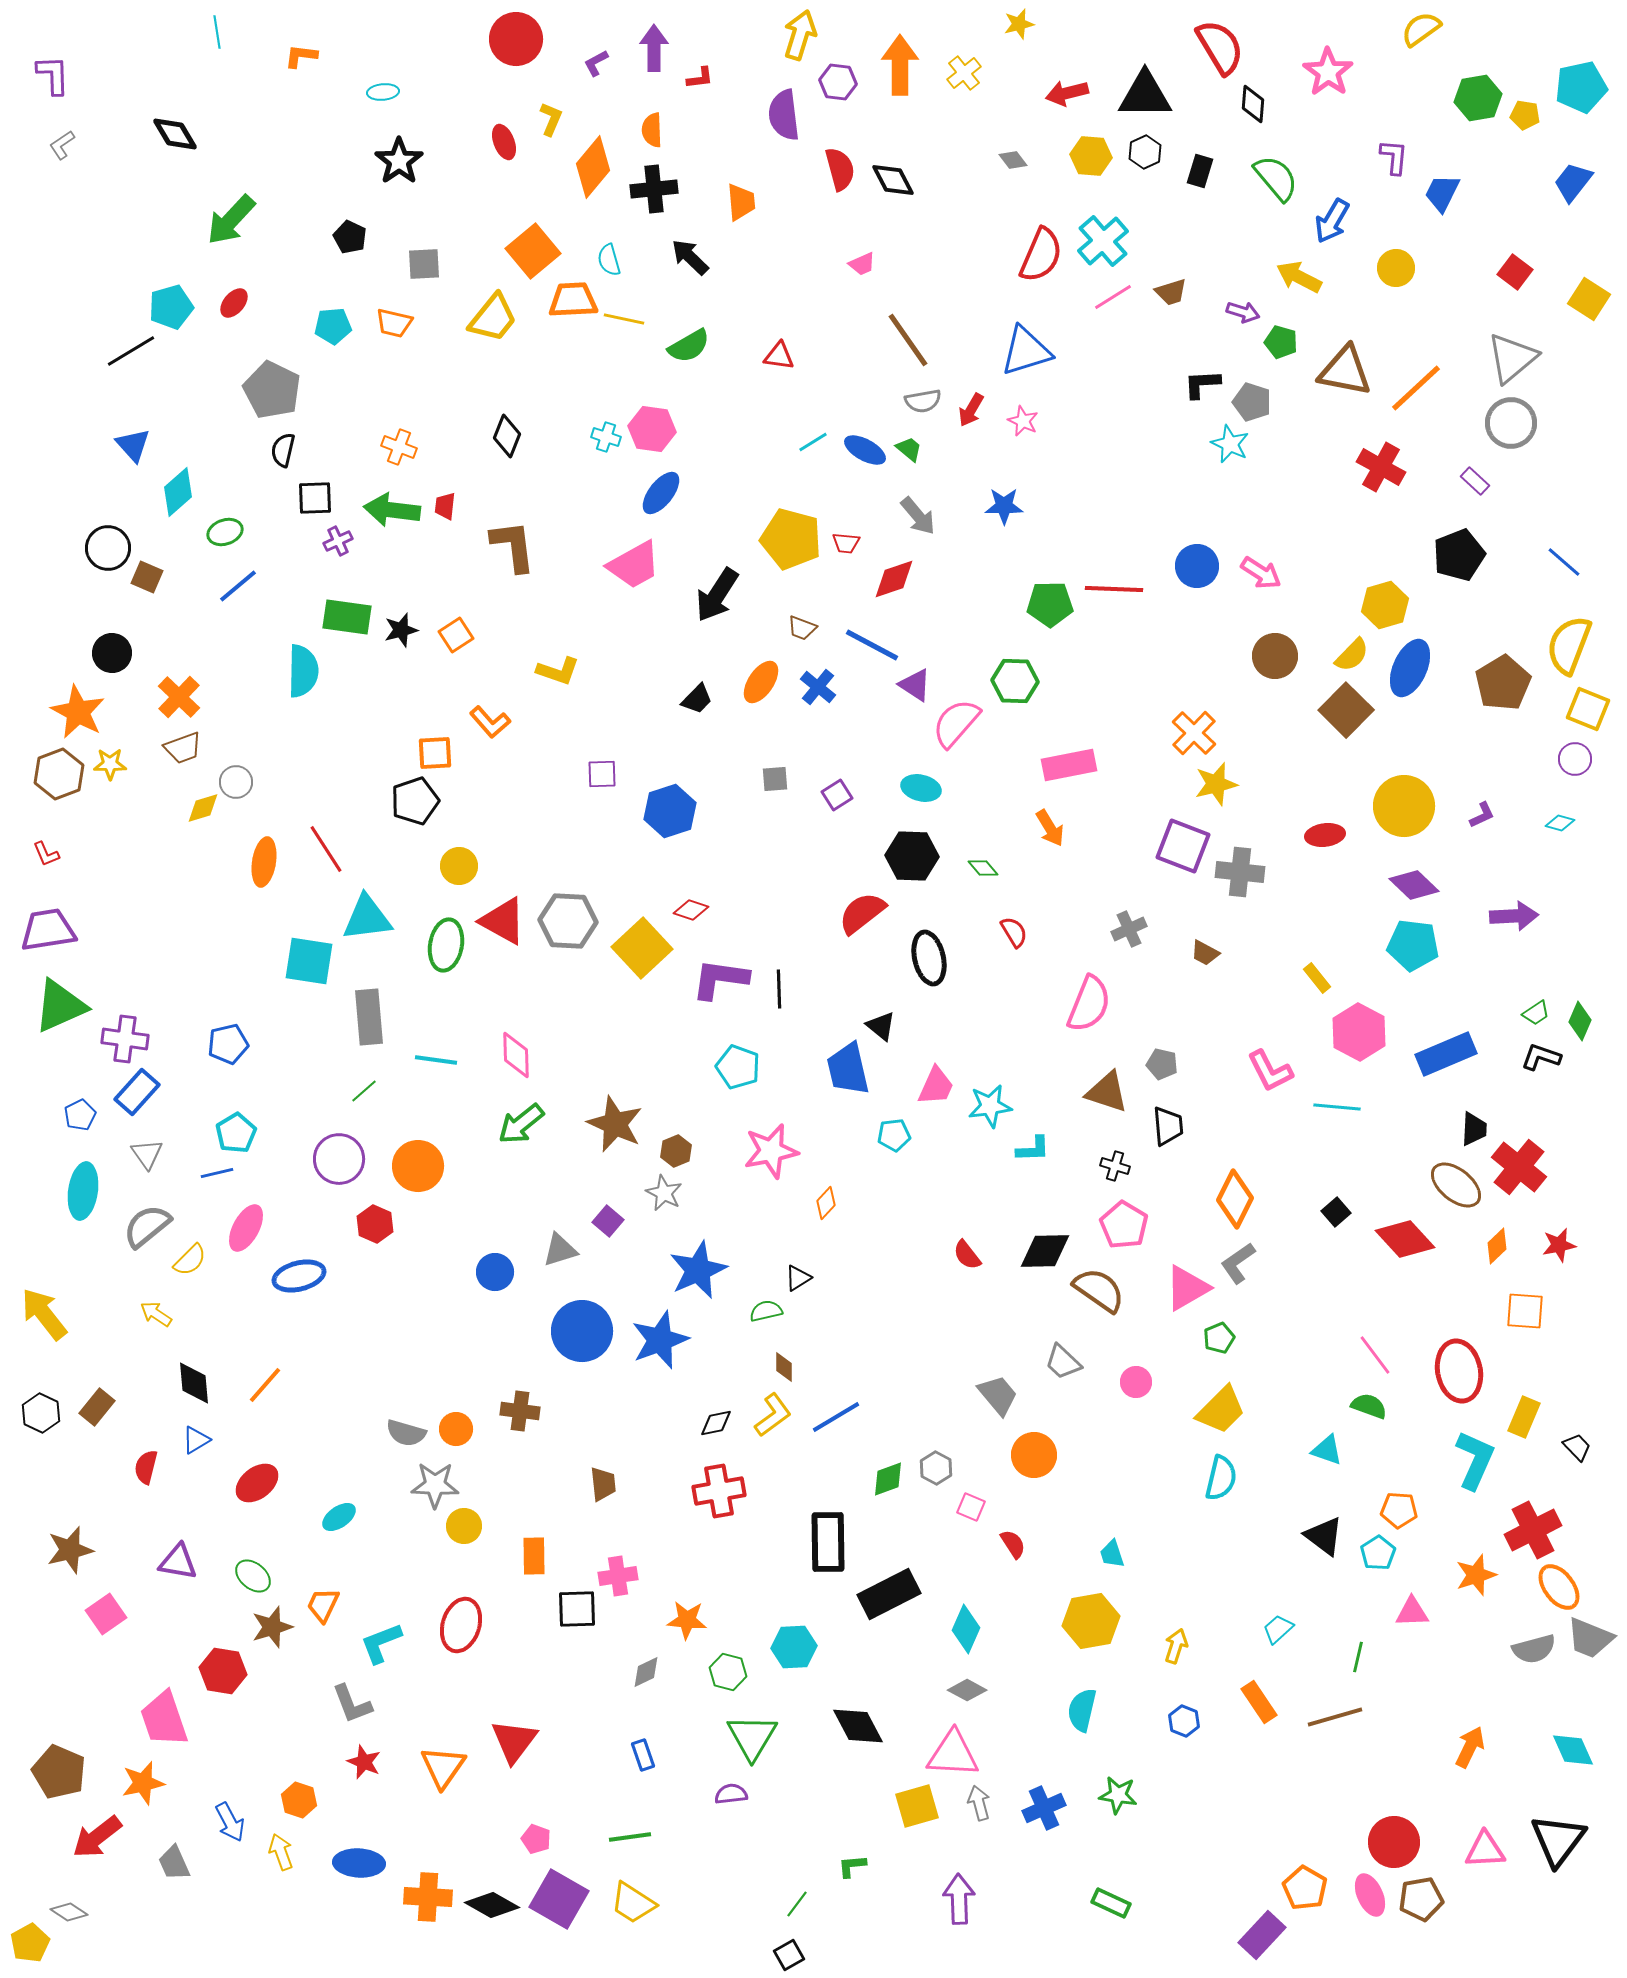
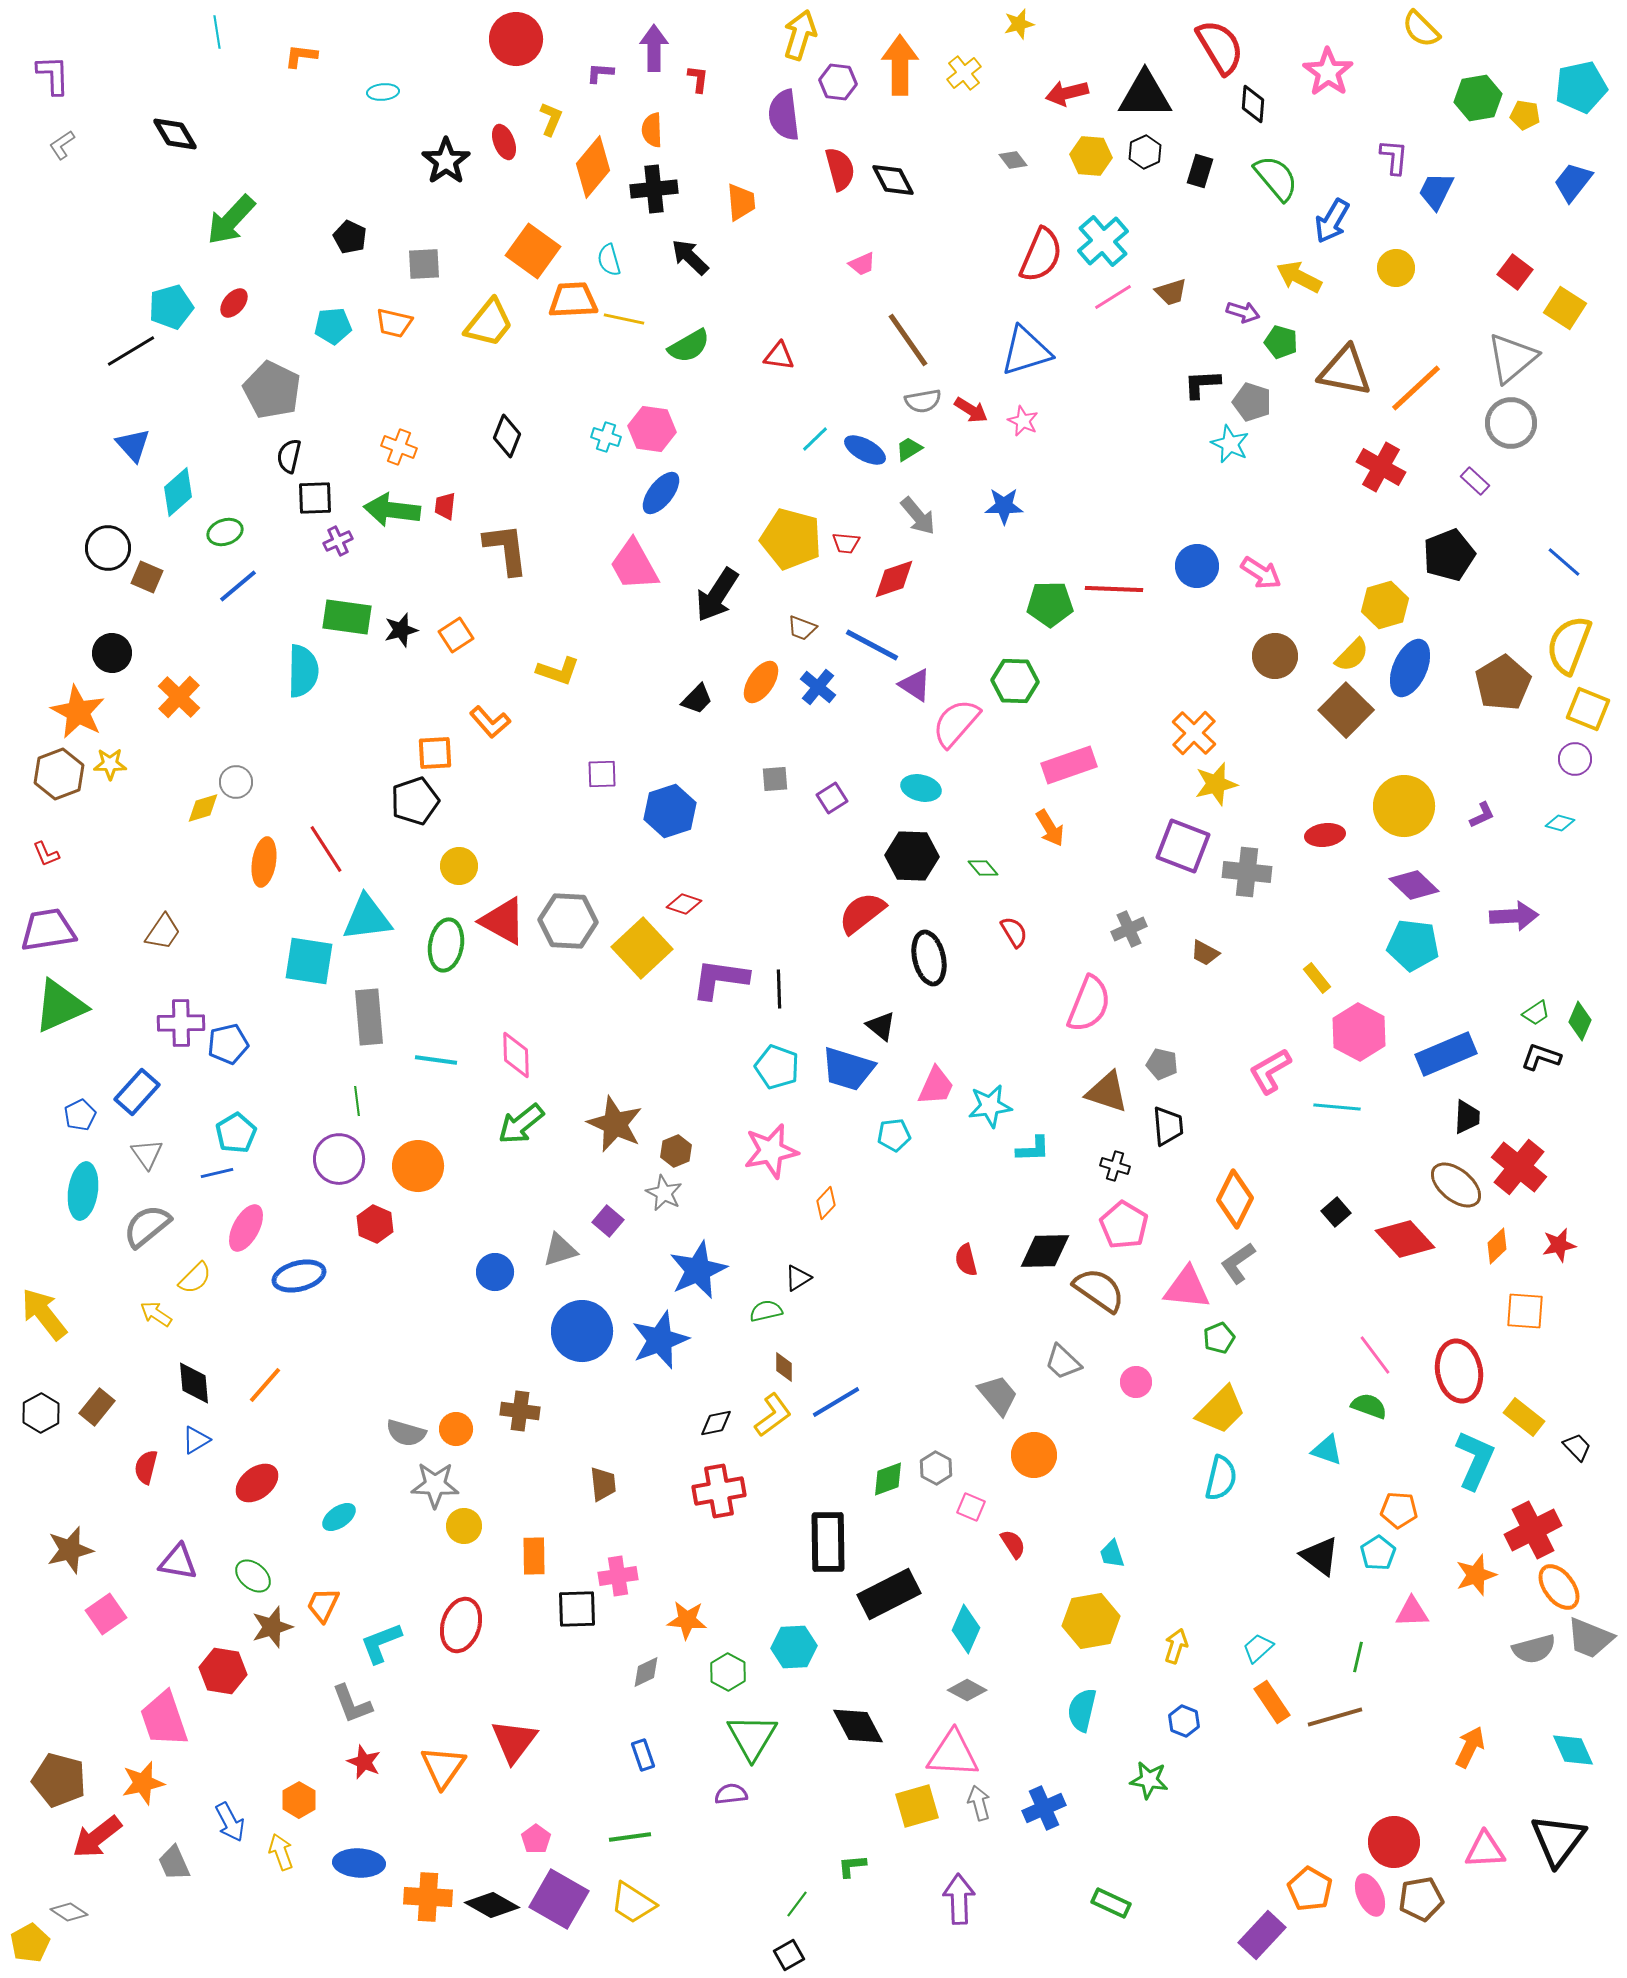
yellow semicircle at (1421, 29): rotated 99 degrees counterclockwise
purple L-shape at (596, 63): moved 4 px right, 10 px down; rotated 32 degrees clockwise
red L-shape at (700, 78): moved 2 px left, 1 px down; rotated 76 degrees counterclockwise
black star at (399, 161): moved 47 px right
blue trapezoid at (1442, 193): moved 6 px left, 2 px up
orange square at (533, 251): rotated 14 degrees counterclockwise
yellow square at (1589, 299): moved 24 px left, 9 px down
yellow trapezoid at (493, 318): moved 4 px left, 5 px down
red arrow at (971, 410): rotated 88 degrees counterclockwise
cyan line at (813, 442): moved 2 px right, 3 px up; rotated 12 degrees counterclockwise
green trapezoid at (909, 449): rotated 72 degrees counterclockwise
black semicircle at (283, 450): moved 6 px right, 6 px down
brown L-shape at (513, 546): moved 7 px left, 3 px down
black pentagon at (1459, 555): moved 10 px left
pink trapezoid at (634, 565): rotated 90 degrees clockwise
brown trapezoid at (183, 748): moved 20 px left, 184 px down; rotated 36 degrees counterclockwise
pink rectangle at (1069, 765): rotated 8 degrees counterclockwise
purple square at (837, 795): moved 5 px left, 3 px down
gray cross at (1240, 872): moved 7 px right
red diamond at (691, 910): moved 7 px left, 6 px up
purple cross at (125, 1039): moved 56 px right, 16 px up; rotated 9 degrees counterclockwise
cyan pentagon at (738, 1067): moved 39 px right
blue trapezoid at (848, 1069): rotated 60 degrees counterclockwise
pink L-shape at (1270, 1071): rotated 87 degrees clockwise
green line at (364, 1091): moved 7 px left, 10 px down; rotated 56 degrees counterclockwise
black trapezoid at (1474, 1129): moved 7 px left, 12 px up
red semicircle at (967, 1255): moved 1 px left, 5 px down; rotated 24 degrees clockwise
yellow semicircle at (190, 1260): moved 5 px right, 18 px down
pink triangle at (1187, 1288): rotated 36 degrees clockwise
black hexagon at (41, 1413): rotated 6 degrees clockwise
blue line at (836, 1417): moved 15 px up
yellow rectangle at (1524, 1417): rotated 75 degrees counterclockwise
black triangle at (1324, 1536): moved 4 px left, 20 px down
cyan trapezoid at (1278, 1629): moved 20 px left, 19 px down
green hexagon at (728, 1672): rotated 15 degrees clockwise
orange rectangle at (1259, 1702): moved 13 px right
brown pentagon at (59, 1772): moved 8 px down; rotated 8 degrees counterclockwise
green star at (1118, 1795): moved 31 px right, 15 px up
orange hexagon at (299, 1800): rotated 12 degrees clockwise
pink pentagon at (536, 1839): rotated 16 degrees clockwise
orange pentagon at (1305, 1888): moved 5 px right, 1 px down
